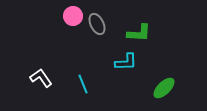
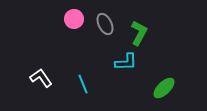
pink circle: moved 1 px right, 3 px down
gray ellipse: moved 8 px right
green L-shape: rotated 65 degrees counterclockwise
